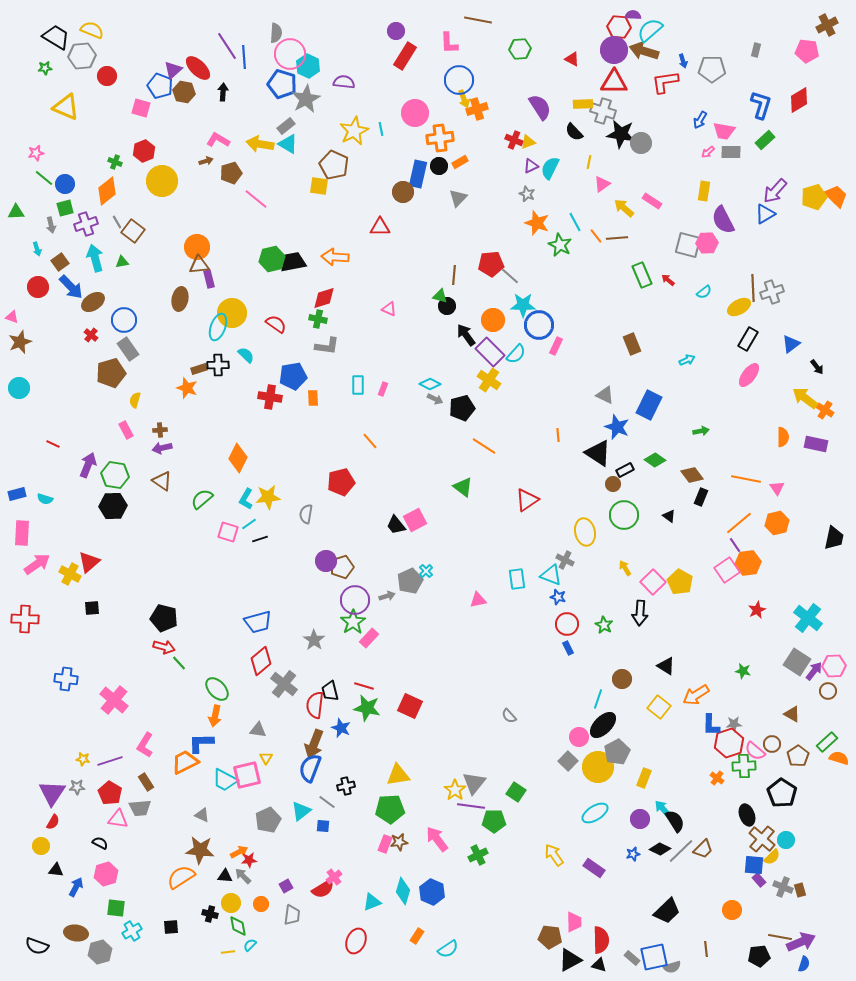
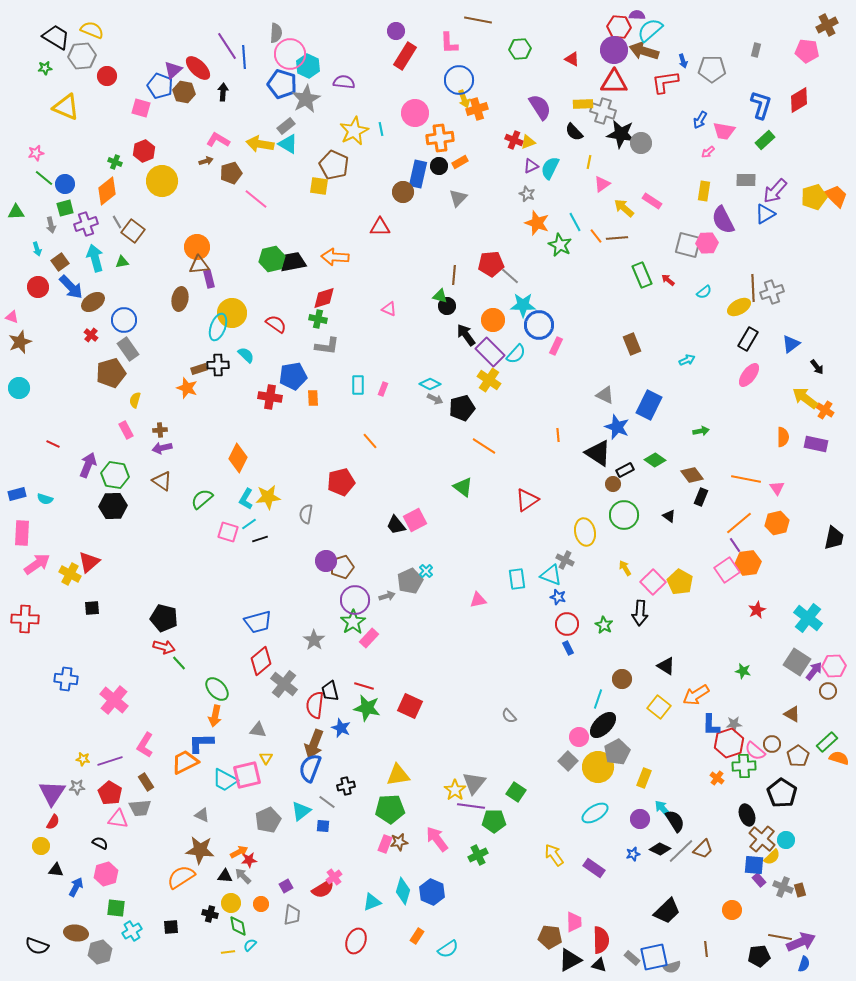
purple semicircle at (633, 15): moved 4 px right
gray rectangle at (731, 152): moved 15 px right, 28 px down
